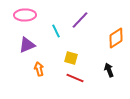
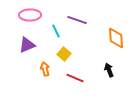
pink ellipse: moved 5 px right
purple line: moved 3 px left; rotated 66 degrees clockwise
orange diamond: rotated 60 degrees counterclockwise
yellow square: moved 7 px left, 4 px up; rotated 24 degrees clockwise
orange arrow: moved 6 px right
